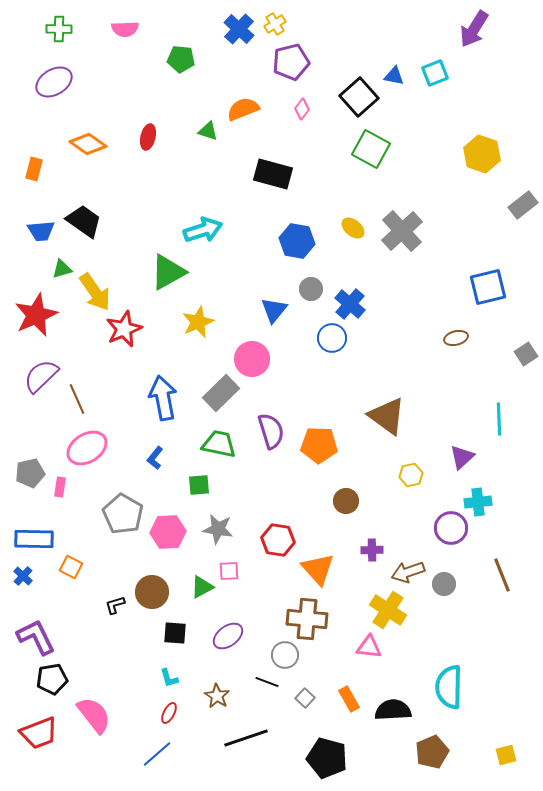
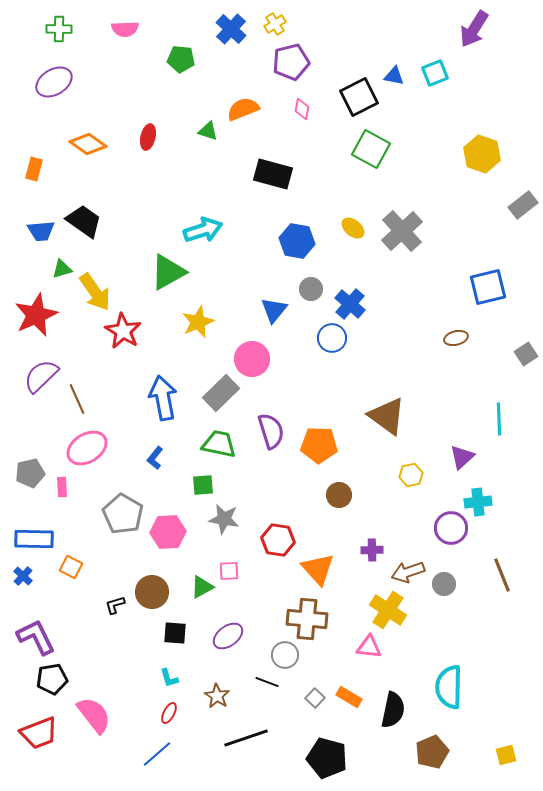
blue cross at (239, 29): moved 8 px left
black square at (359, 97): rotated 15 degrees clockwise
pink diamond at (302, 109): rotated 25 degrees counterclockwise
red star at (124, 329): moved 1 px left, 2 px down; rotated 18 degrees counterclockwise
green square at (199, 485): moved 4 px right
pink rectangle at (60, 487): moved 2 px right; rotated 12 degrees counterclockwise
brown circle at (346, 501): moved 7 px left, 6 px up
gray star at (218, 529): moved 6 px right, 10 px up
gray square at (305, 698): moved 10 px right
orange rectangle at (349, 699): moved 2 px up; rotated 30 degrees counterclockwise
black semicircle at (393, 710): rotated 105 degrees clockwise
